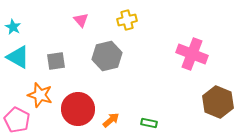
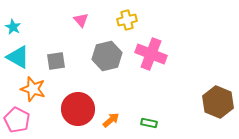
pink cross: moved 41 px left
orange star: moved 7 px left, 6 px up
